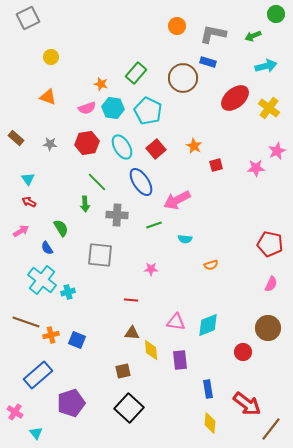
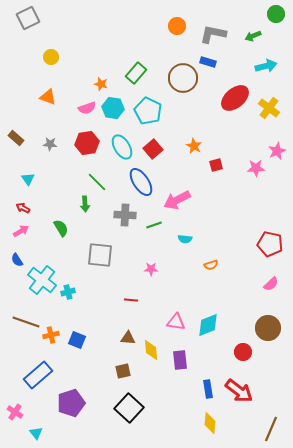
red square at (156, 149): moved 3 px left
red arrow at (29, 202): moved 6 px left, 6 px down
gray cross at (117, 215): moved 8 px right
blue semicircle at (47, 248): moved 30 px left, 12 px down
pink semicircle at (271, 284): rotated 21 degrees clockwise
brown triangle at (132, 333): moved 4 px left, 5 px down
red arrow at (247, 404): moved 8 px left, 13 px up
brown line at (271, 429): rotated 15 degrees counterclockwise
